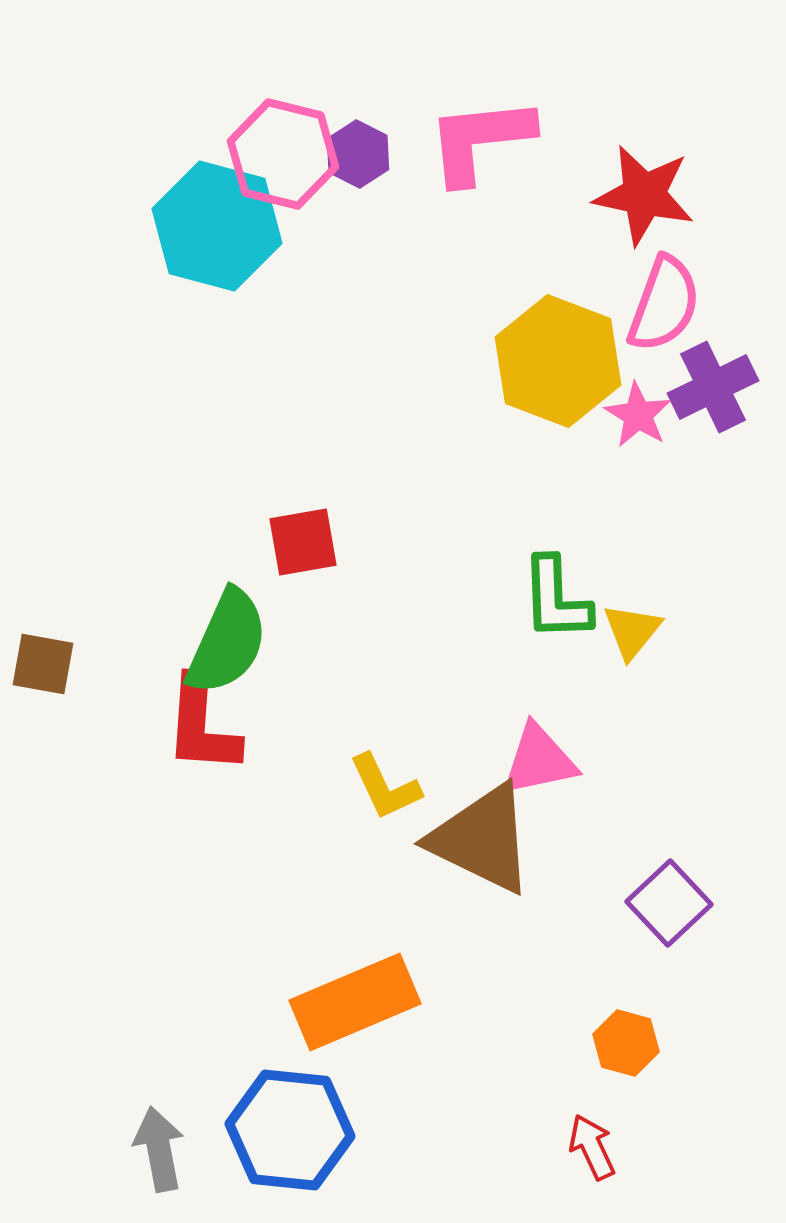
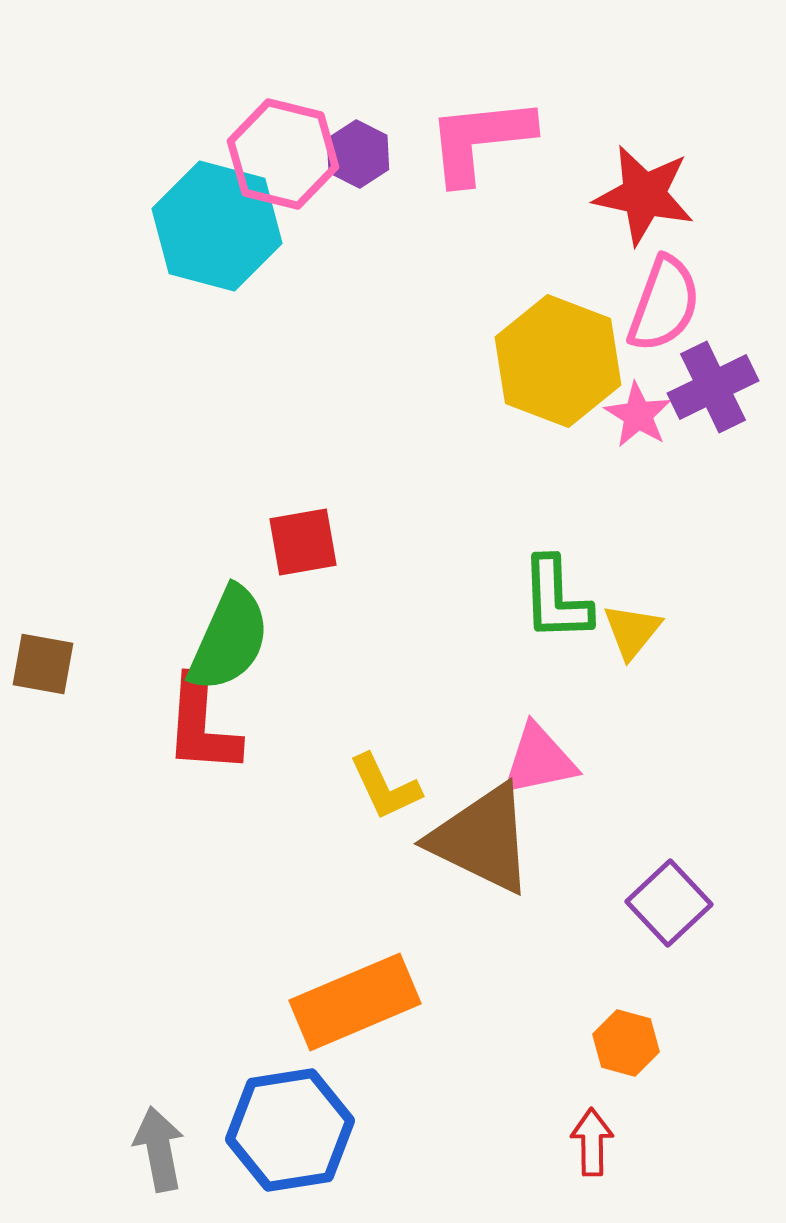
green semicircle: moved 2 px right, 3 px up
blue hexagon: rotated 15 degrees counterclockwise
red arrow: moved 5 px up; rotated 24 degrees clockwise
